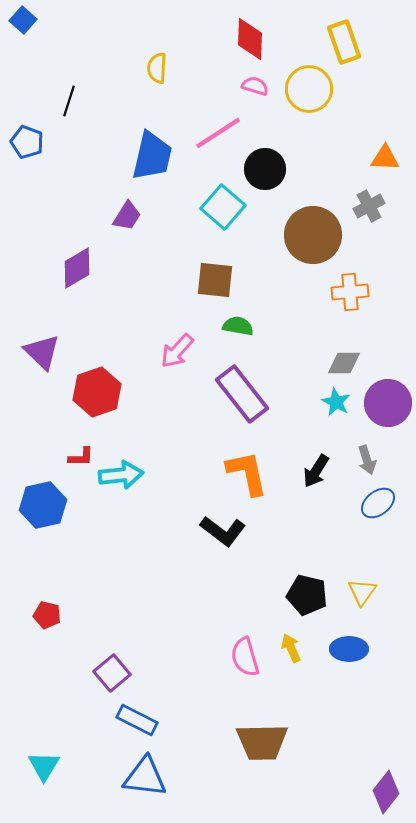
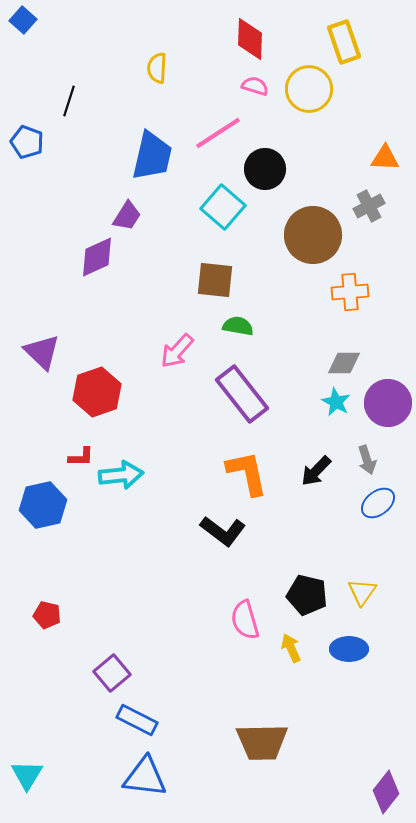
purple diamond at (77, 268): moved 20 px right, 11 px up; rotated 6 degrees clockwise
black arrow at (316, 471): rotated 12 degrees clockwise
pink semicircle at (245, 657): moved 37 px up
cyan triangle at (44, 766): moved 17 px left, 9 px down
